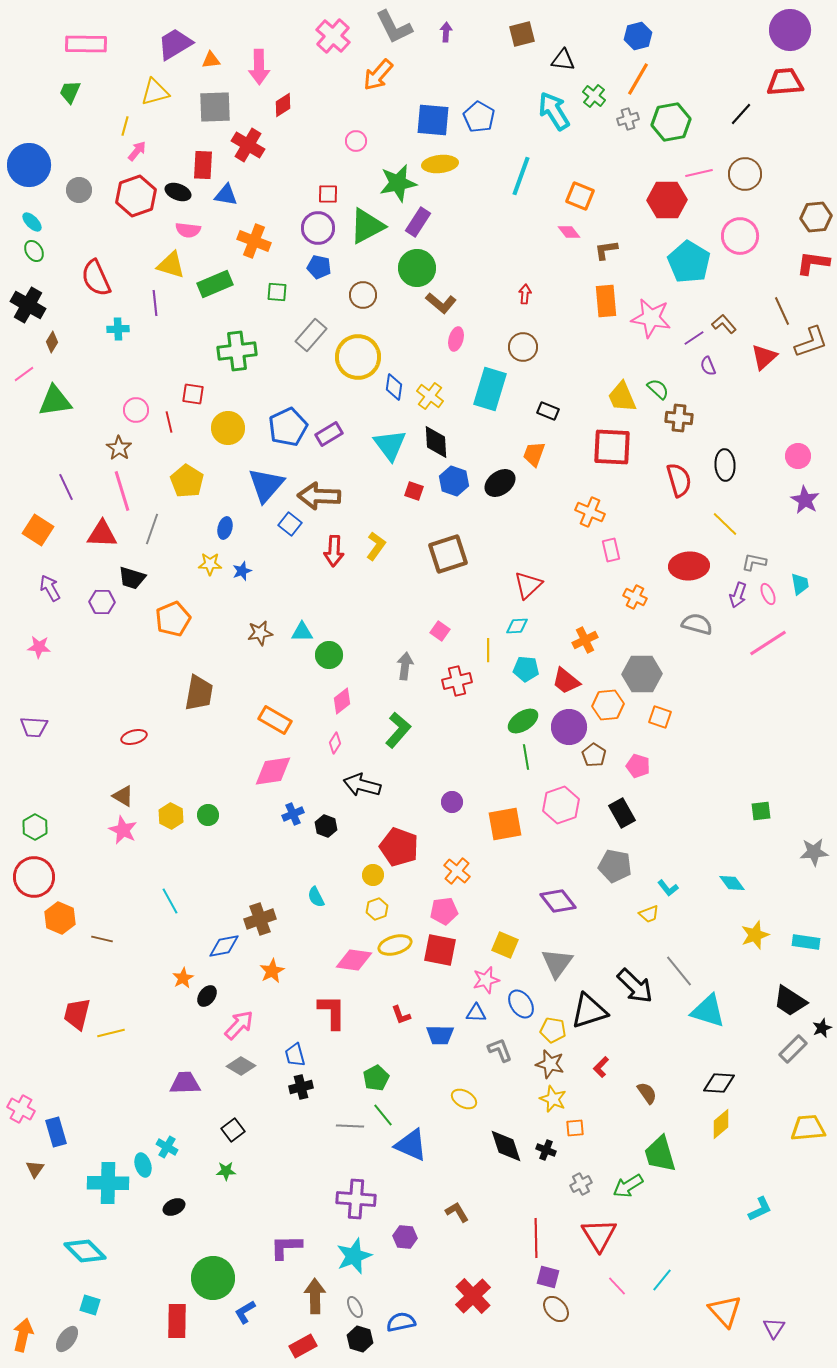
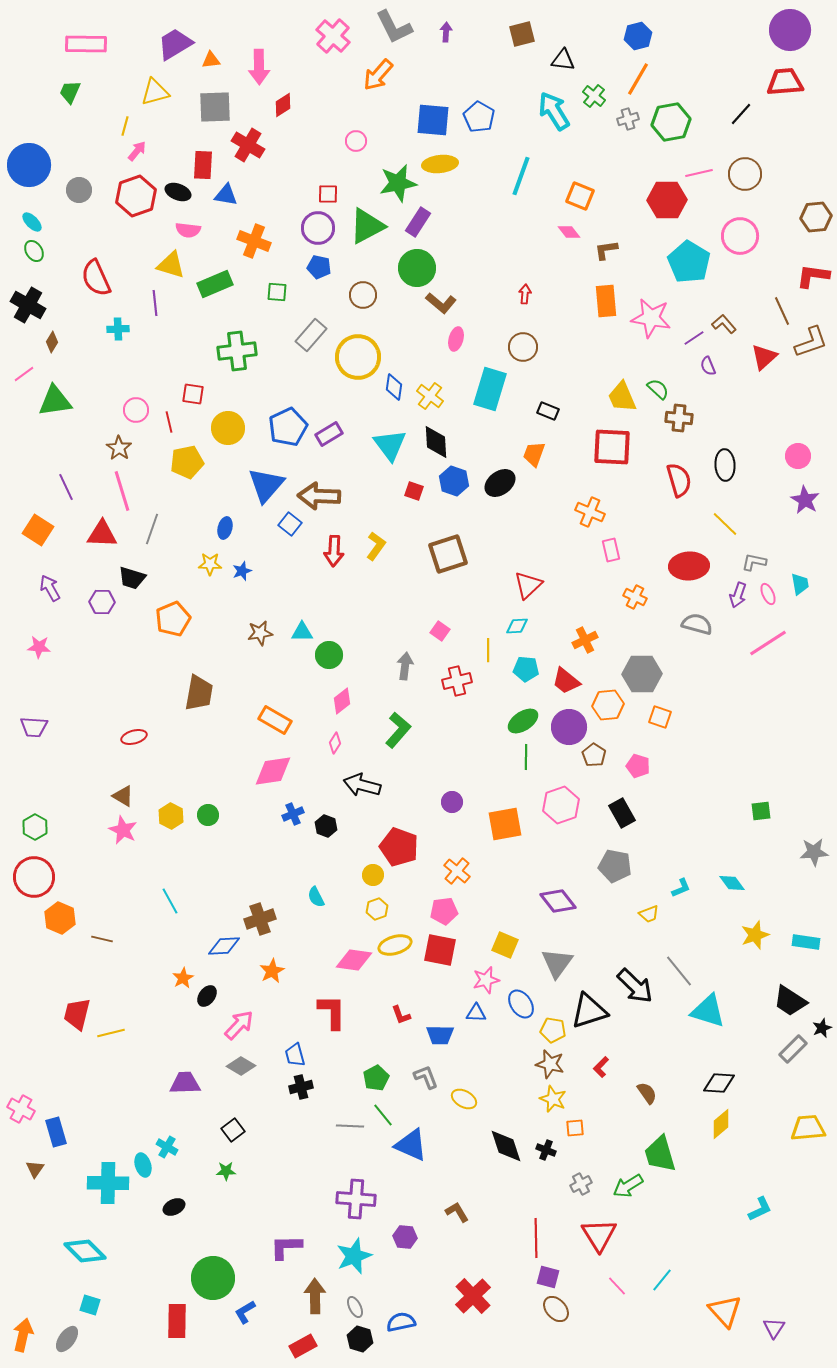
red L-shape at (813, 263): moved 13 px down
yellow pentagon at (187, 481): moved 19 px up; rotated 28 degrees clockwise
green line at (526, 757): rotated 10 degrees clockwise
cyan L-shape at (668, 888): moved 13 px right; rotated 75 degrees counterclockwise
blue diamond at (224, 946): rotated 8 degrees clockwise
gray L-shape at (500, 1050): moved 74 px left, 27 px down
